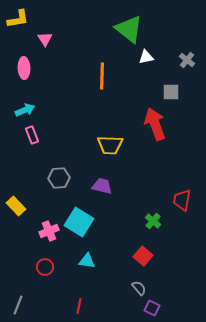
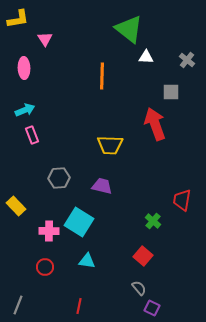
white triangle: rotated 14 degrees clockwise
pink cross: rotated 24 degrees clockwise
